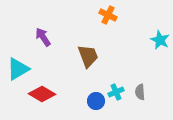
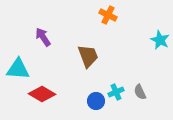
cyan triangle: rotated 35 degrees clockwise
gray semicircle: rotated 21 degrees counterclockwise
